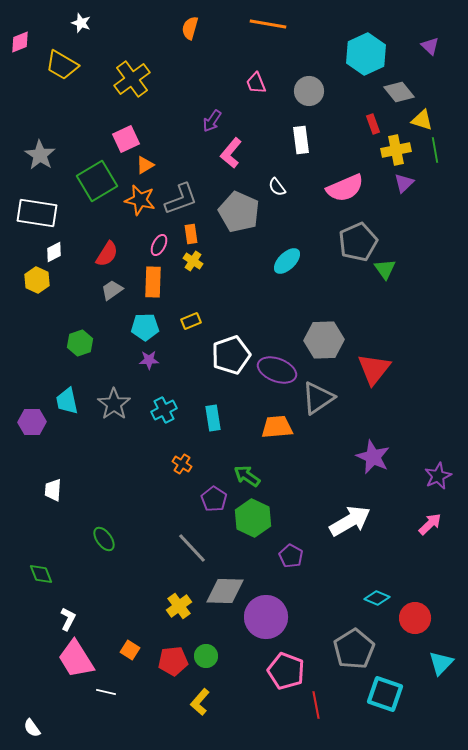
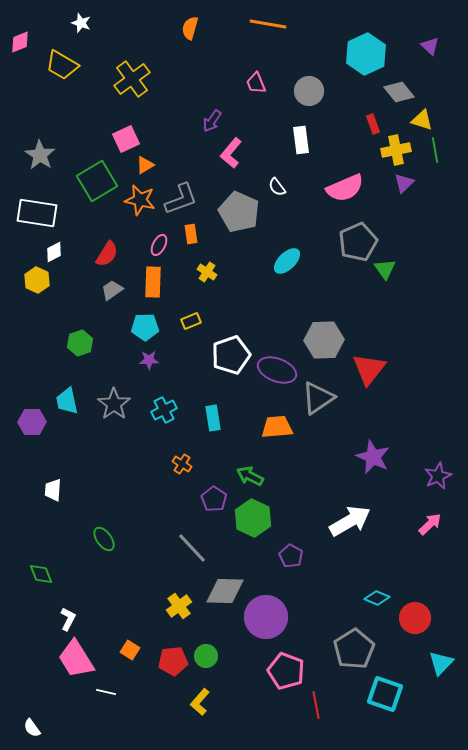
yellow cross at (193, 261): moved 14 px right, 11 px down
red triangle at (374, 369): moved 5 px left
green arrow at (247, 476): moved 3 px right; rotated 8 degrees counterclockwise
